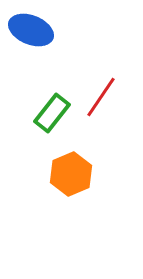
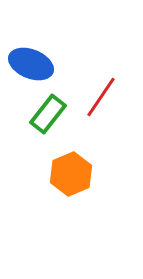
blue ellipse: moved 34 px down
green rectangle: moved 4 px left, 1 px down
